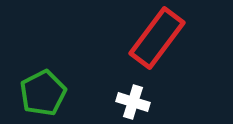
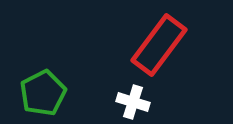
red rectangle: moved 2 px right, 7 px down
